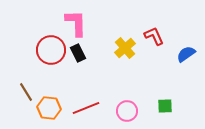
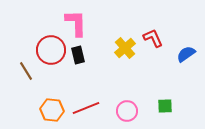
red L-shape: moved 1 px left, 2 px down
black rectangle: moved 2 px down; rotated 12 degrees clockwise
brown line: moved 21 px up
orange hexagon: moved 3 px right, 2 px down
